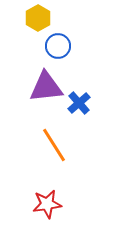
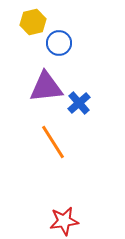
yellow hexagon: moved 5 px left, 4 px down; rotated 15 degrees clockwise
blue circle: moved 1 px right, 3 px up
orange line: moved 1 px left, 3 px up
red star: moved 17 px right, 17 px down
